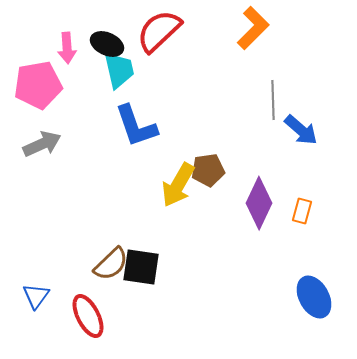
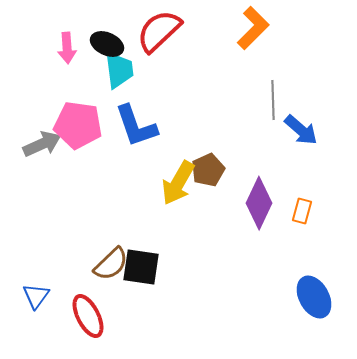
cyan trapezoid: rotated 6 degrees clockwise
pink pentagon: moved 40 px right, 40 px down; rotated 18 degrees clockwise
brown pentagon: rotated 16 degrees counterclockwise
yellow arrow: moved 2 px up
